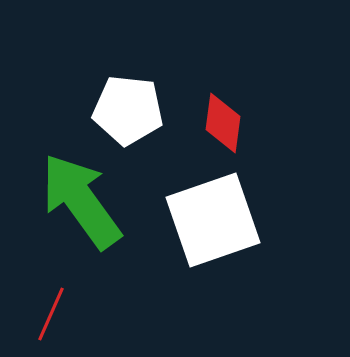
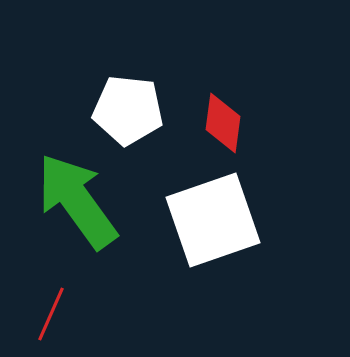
green arrow: moved 4 px left
